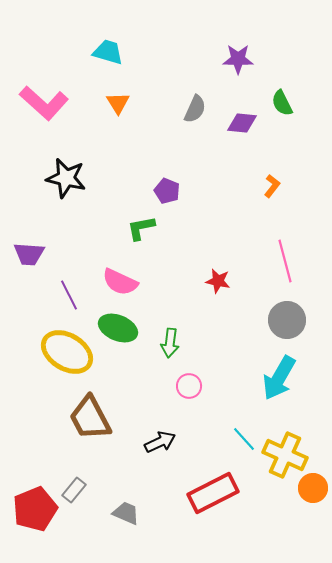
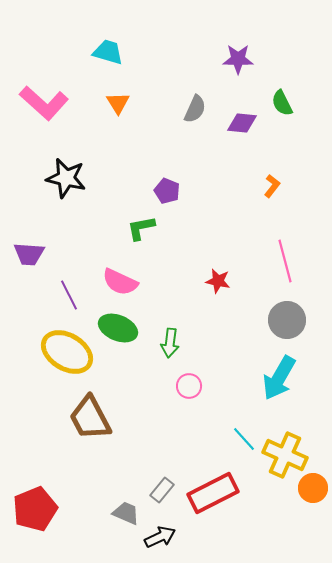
black arrow: moved 95 px down
gray rectangle: moved 88 px right
